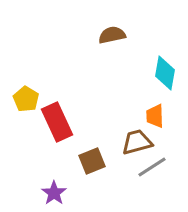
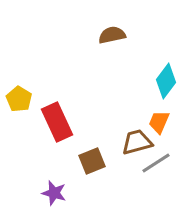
cyan diamond: moved 1 px right, 8 px down; rotated 28 degrees clockwise
yellow pentagon: moved 7 px left
orange trapezoid: moved 4 px right, 6 px down; rotated 25 degrees clockwise
gray line: moved 4 px right, 4 px up
purple star: rotated 20 degrees counterclockwise
